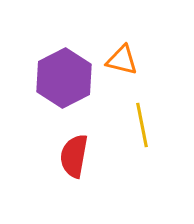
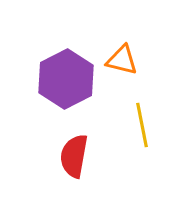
purple hexagon: moved 2 px right, 1 px down
